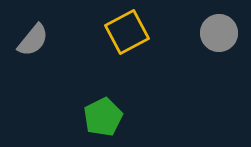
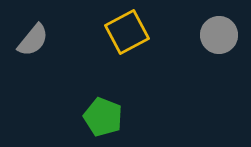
gray circle: moved 2 px down
green pentagon: rotated 24 degrees counterclockwise
